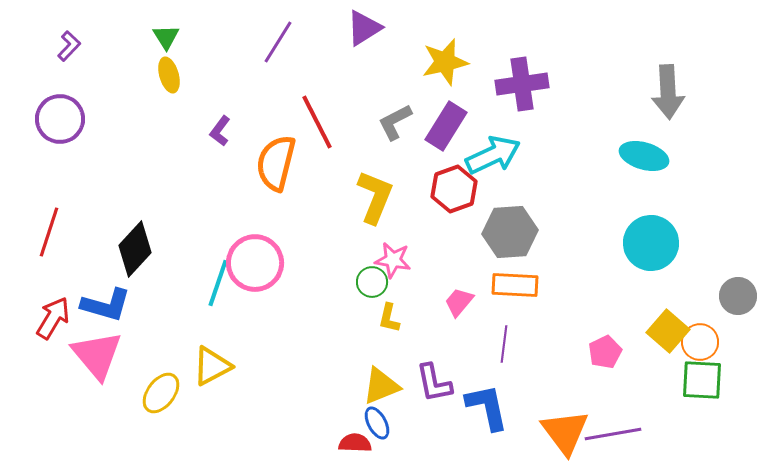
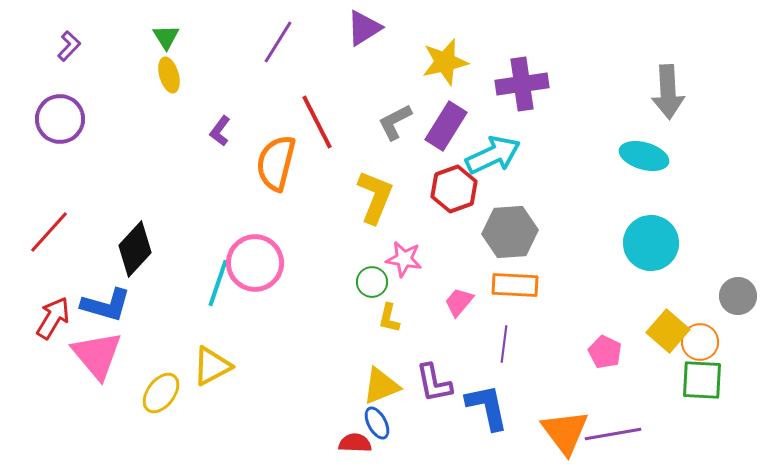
red line at (49, 232): rotated 24 degrees clockwise
pink star at (393, 260): moved 11 px right, 1 px up
pink pentagon at (605, 352): rotated 20 degrees counterclockwise
